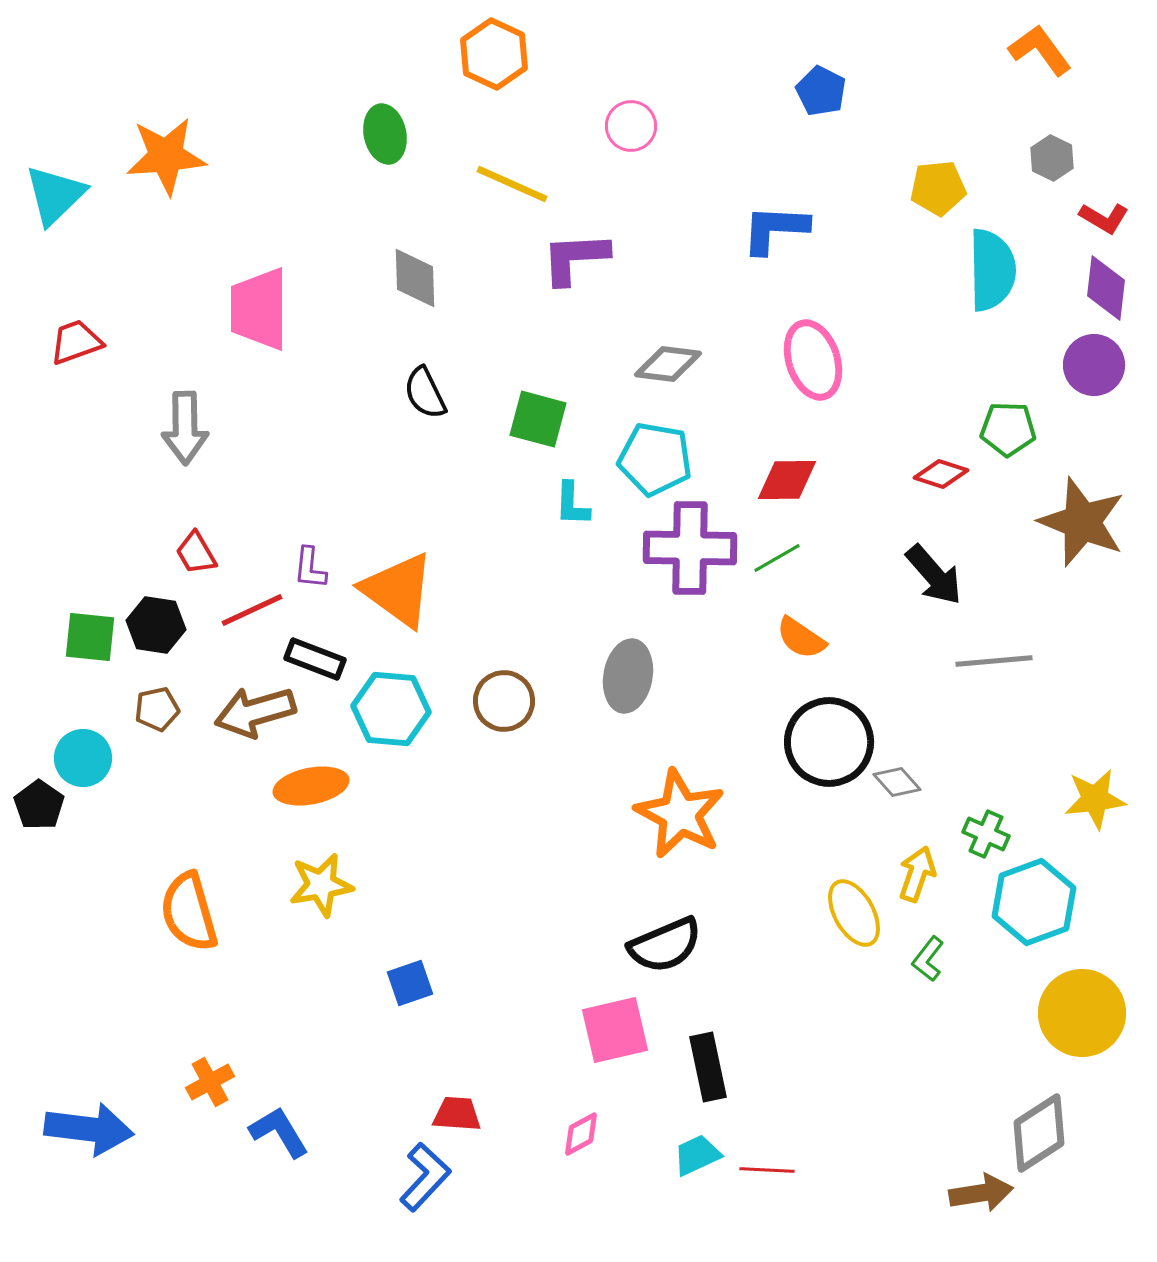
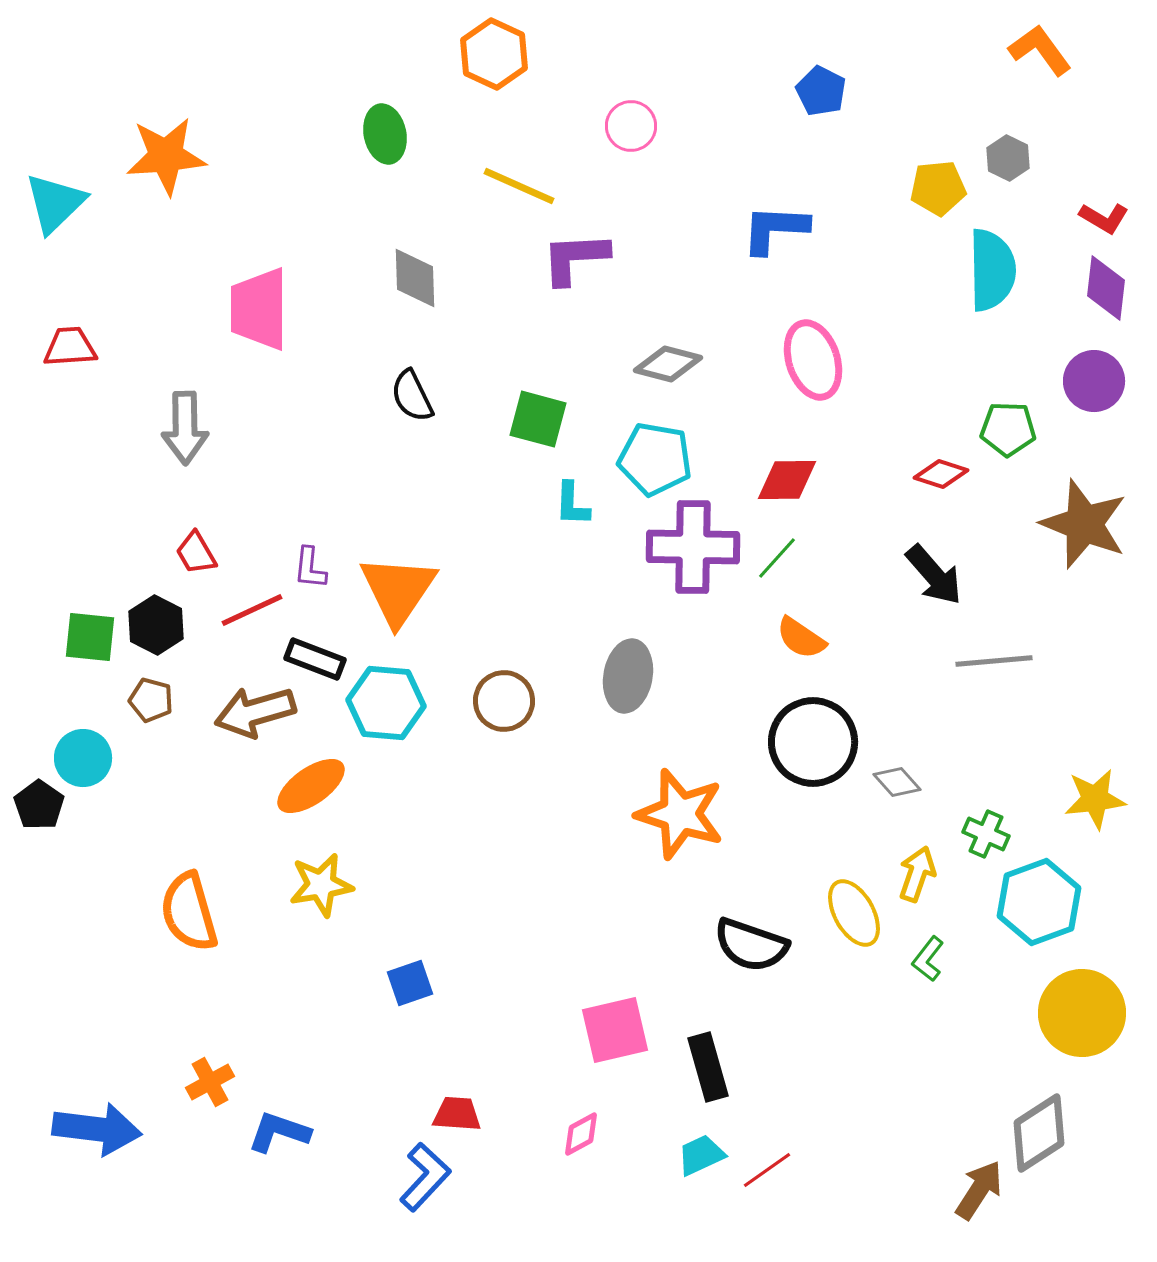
gray hexagon at (1052, 158): moved 44 px left
yellow line at (512, 184): moved 7 px right, 2 px down
cyan triangle at (55, 195): moved 8 px down
red trapezoid at (76, 342): moved 6 px left, 5 px down; rotated 16 degrees clockwise
gray diamond at (668, 364): rotated 8 degrees clockwise
purple circle at (1094, 365): moved 16 px down
black semicircle at (425, 393): moved 13 px left, 3 px down
brown star at (1082, 522): moved 2 px right, 2 px down
purple cross at (690, 548): moved 3 px right, 1 px up
green line at (777, 558): rotated 18 degrees counterclockwise
orange triangle at (398, 590): rotated 28 degrees clockwise
black hexagon at (156, 625): rotated 18 degrees clockwise
brown pentagon at (157, 709): moved 6 px left, 9 px up; rotated 27 degrees clockwise
cyan hexagon at (391, 709): moved 5 px left, 6 px up
black circle at (829, 742): moved 16 px left
orange ellipse at (311, 786): rotated 24 degrees counterclockwise
orange star at (680, 814): rotated 10 degrees counterclockwise
cyan hexagon at (1034, 902): moved 5 px right
black semicircle at (665, 945): moved 86 px right; rotated 42 degrees clockwise
black rectangle at (708, 1067): rotated 4 degrees counterclockwise
blue arrow at (89, 1129): moved 8 px right
blue L-shape at (279, 1132): rotated 40 degrees counterclockwise
cyan trapezoid at (697, 1155): moved 4 px right
red line at (767, 1170): rotated 38 degrees counterclockwise
brown arrow at (981, 1193): moved 2 px left, 3 px up; rotated 48 degrees counterclockwise
